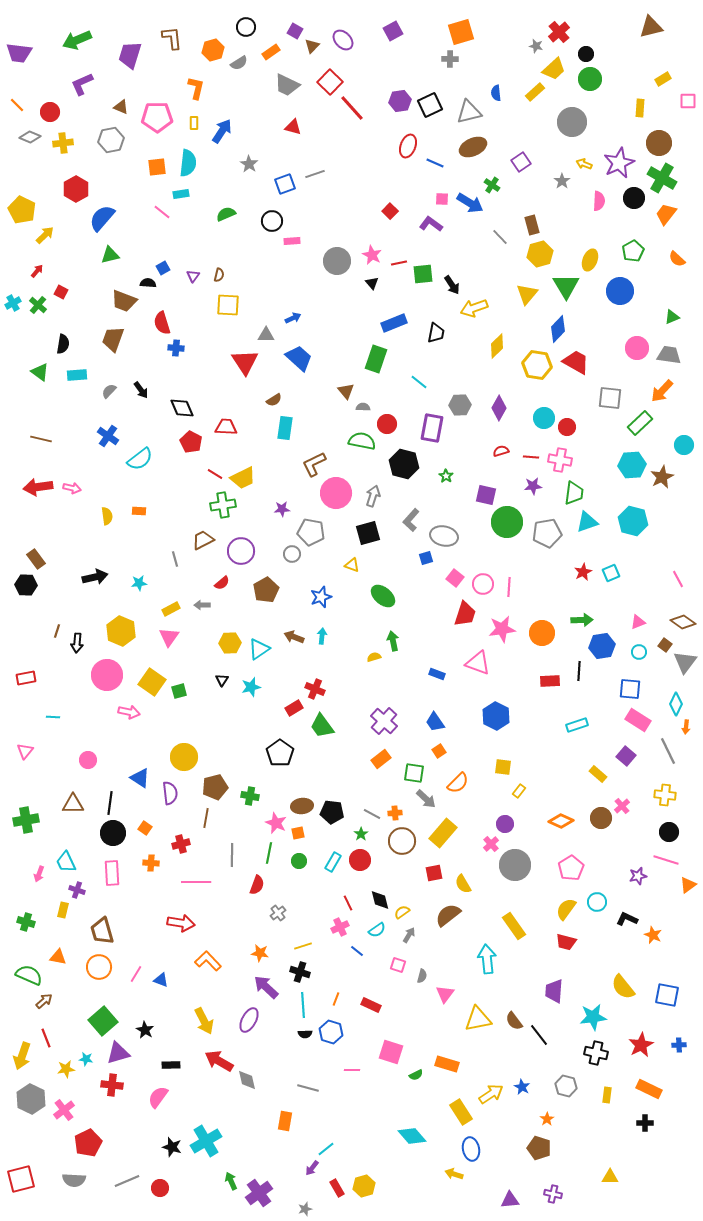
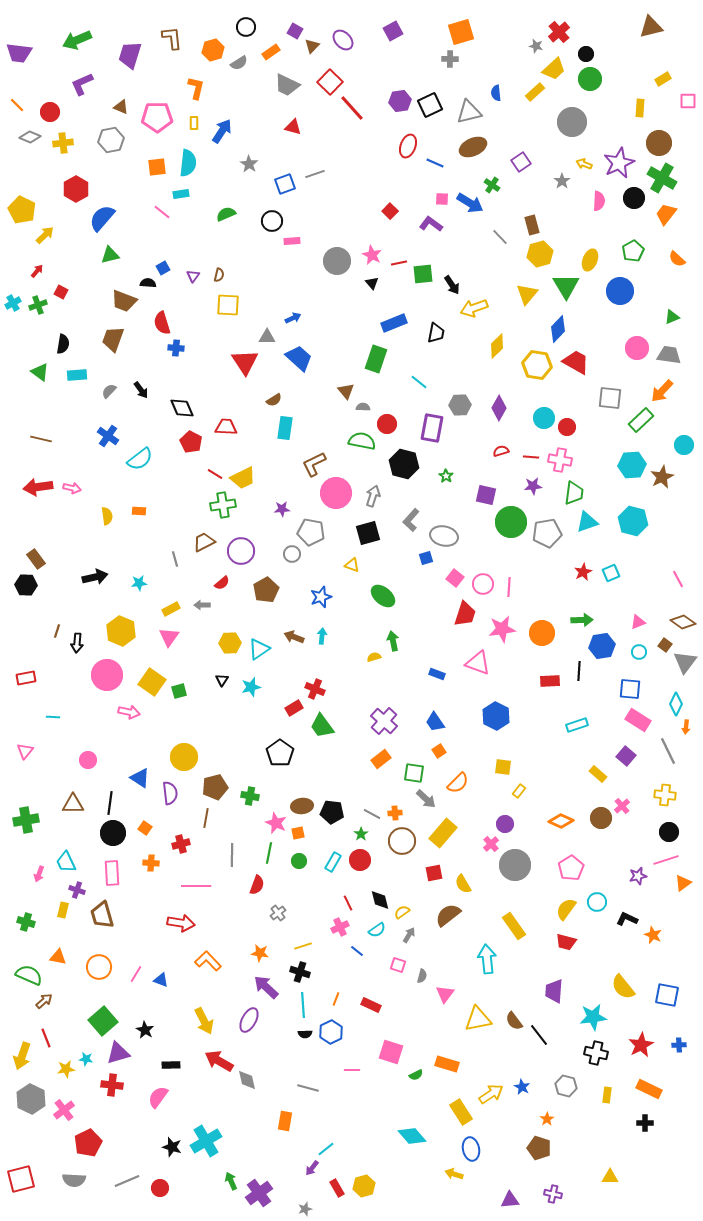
green cross at (38, 305): rotated 30 degrees clockwise
gray triangle at (266, 335): moved 1 px right, 2 px down
green rectangle at (640, 423): moved 1 px right, 3 px up
green circle at (507, 522): moved 4 px right
brown trapezoid at (203, 540): moved 1 px right, 2 px down
pink line at (666, 860): rotated 35 degrees counterclockwise
pink line at (196, 882): moved 4 px down
orange triangle at (688, 885): moved 5 px left, 2 px up
brown trapezoid at (102, 931): moved 16 px up
blue hexagon at (331, 1032): rotated 15 degrees clockwise
